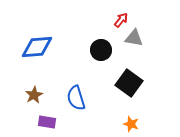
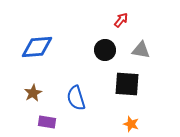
gray triangle: moved 7 px right, 12 px down
black circle: moved 4 px right
black square: moved 2 px left, 1 px down; rotated 32 degrees counterclockwise
brown star: moved 1 px left, 2 px up
